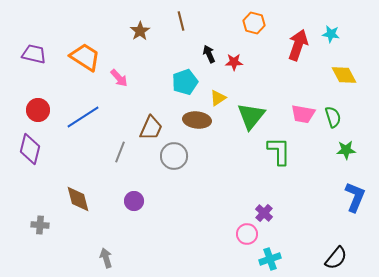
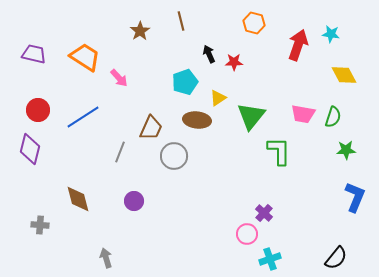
green semicircle: rotated 35 degrees clockwise
